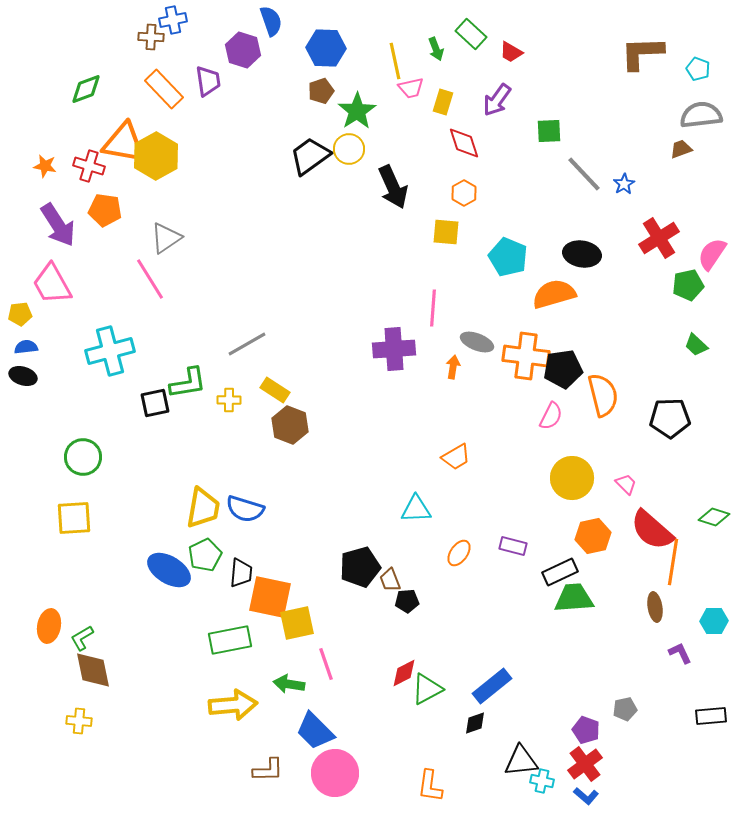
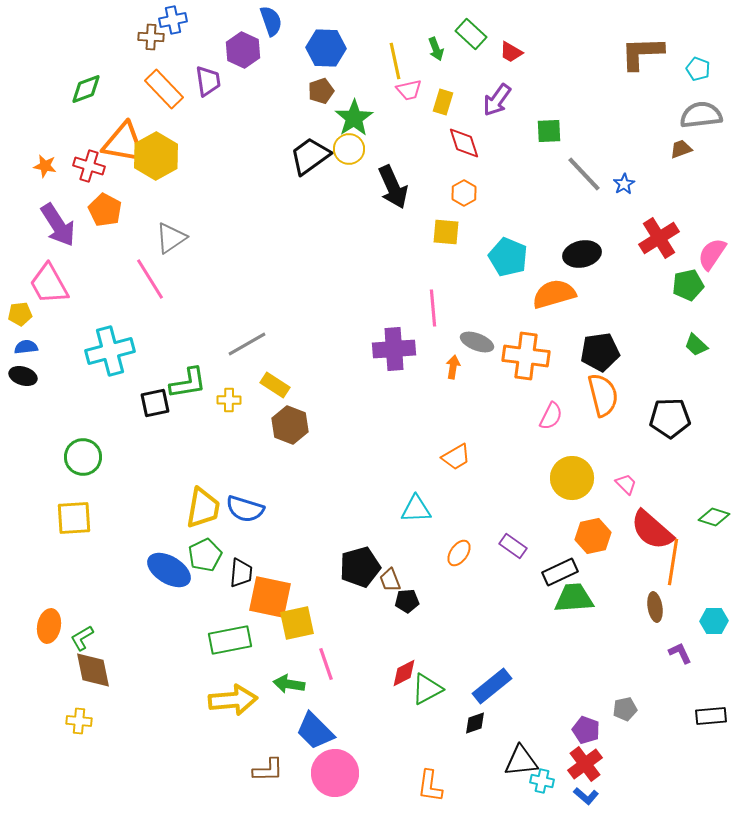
purple hexagon at (243, 50): rotated 8 degrees clockwise
pink trapezoid at (411, 88): moved 2 px left, 2 px down
green star at (357, 111): moved 3 px left, 7 px down
orange pentagon at (105, 210): rotated 20 degrees clockwise
gray triangle at (166, 238): moved 5 px right
black ellipse at (582, 254): rotated 21 degrees counterclockwise
pink trapezoid at (52, 284): moved 3 px left
pink line at (433, 308): rotated 9 degrees counterclockwise
black pentagon at (563, 369): moved 37 px right, 17 px up
yellow rectangle at (275, 390): moved 5 px up
purple rectangle at (513, 546): rotated 20 degrees clockwise
yellow arrow at (233, 705): moved 5 px up
